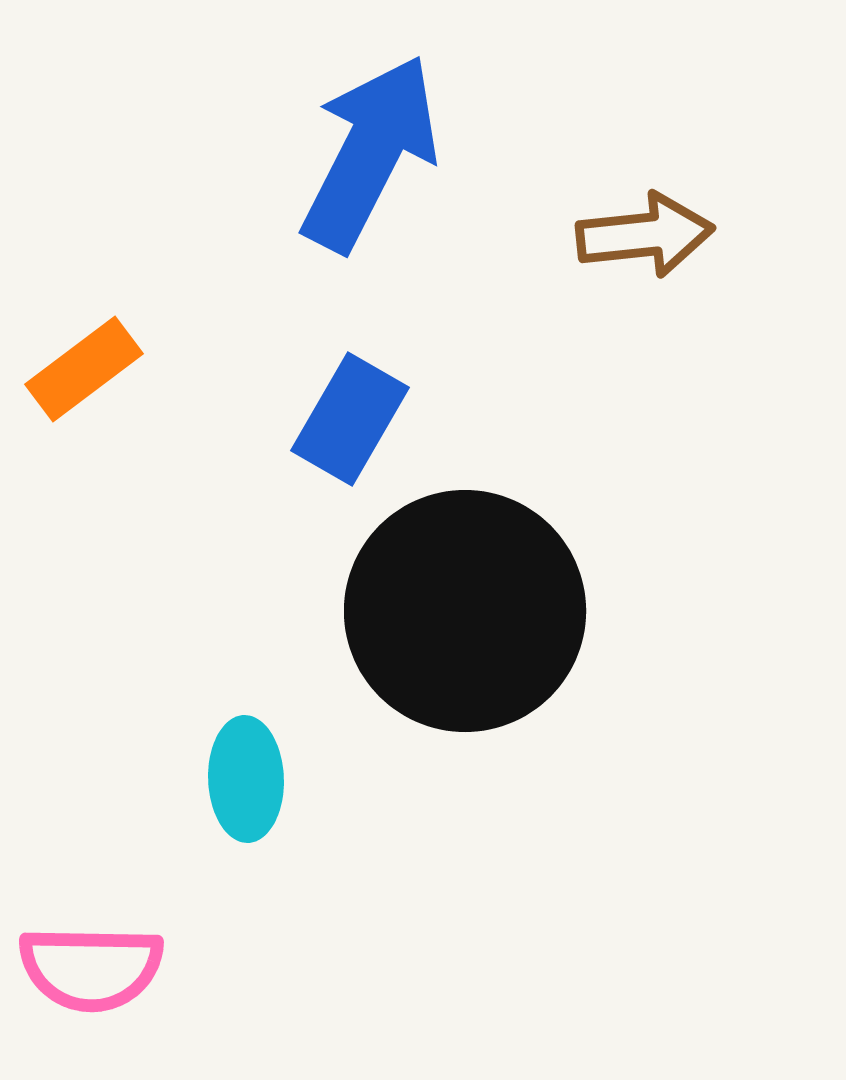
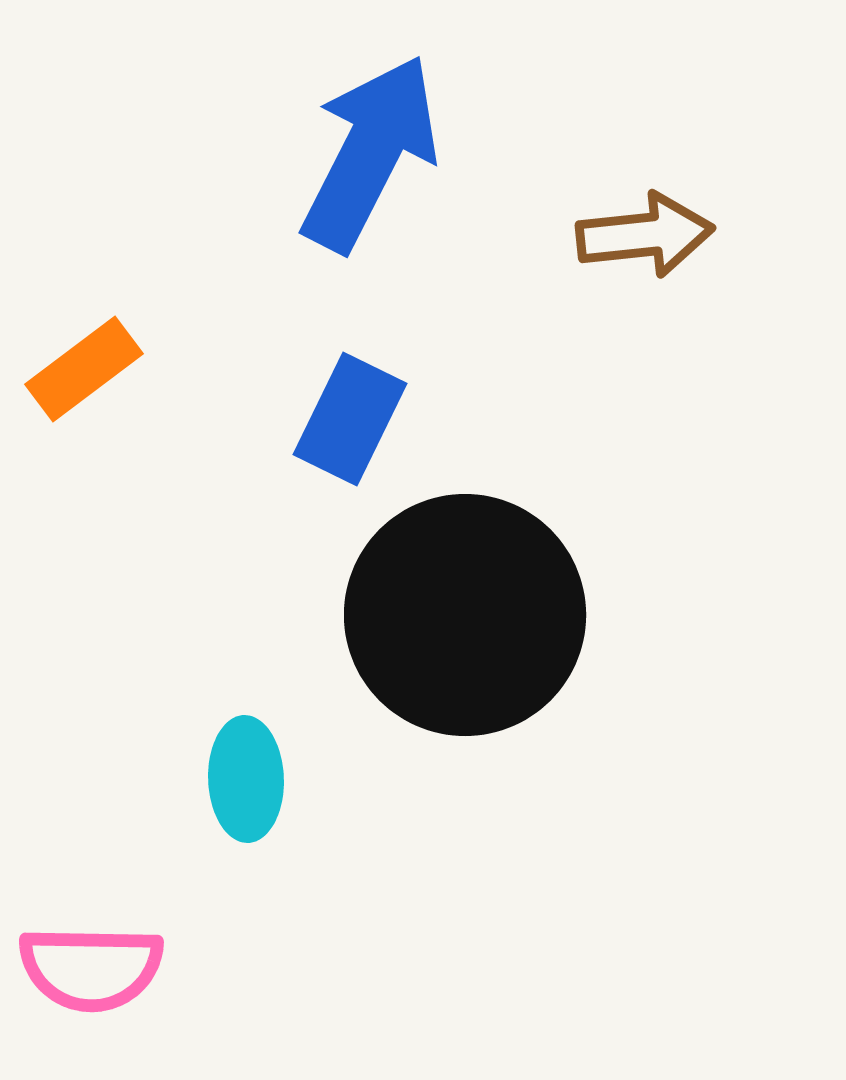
blue rectangle: rotated 4 degrees counterclockwise
black circle: moved 4 px down
